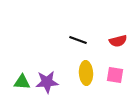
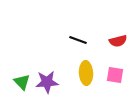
green triangle: rotated 42 degrees clockwise
